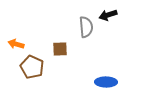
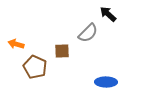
black arrow: moved 1 px up; rotated 60 degrees clockwise
gray semicircle: moved 2 px right, 6 px down; rotated 50 degrees clockwise
brown square: moved 2 px right, 2 px down
brown pentagon: moved 3 px right
